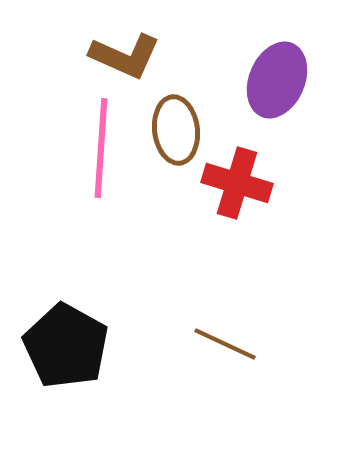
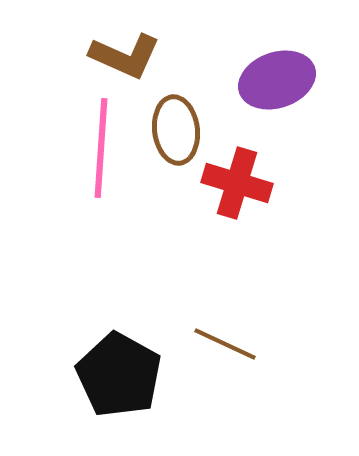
purple ellipse: rotated 48 degrees clockwise
black pentagon: moved 53 px right, 29 px down
